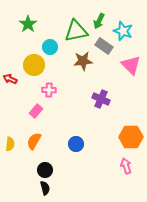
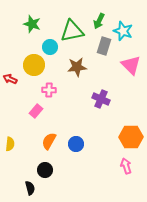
green star: moved 4 px right; rotated 18 degrees counterclockwise
green triangle: moved 4 px left
gray rectangle: rotated 72 degrees clockwise
brown star: moved 6 px left, 6 px down
orange semicircle: moved 15 px right
black semicircle: moved 15 px left
